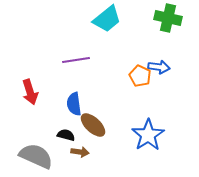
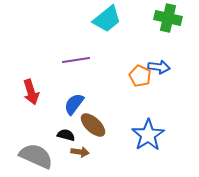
red arrow: moved 1 px right
blue semicircle: rotated 45 degrees clockwise
